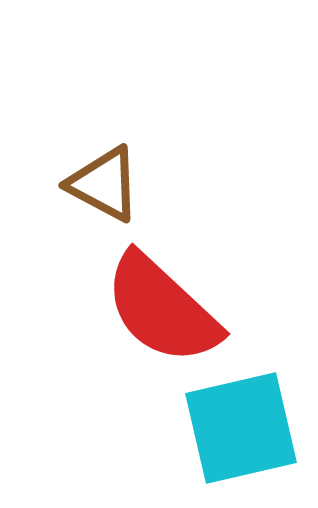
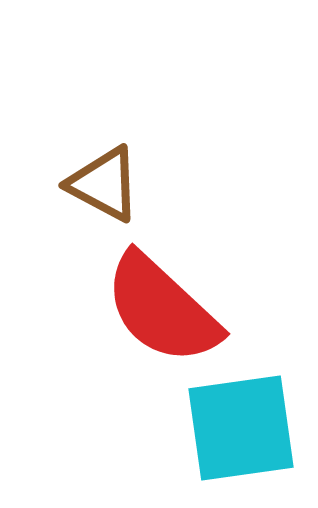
cyan square: rotated 5 degrees clockwise
